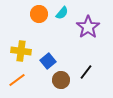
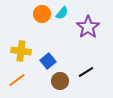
orange circle: moved 3 px right
black line: rotated 21 degrees clockwise
brown circle: moved 1 px left, 1 px down
